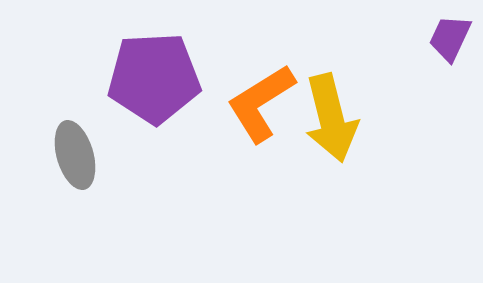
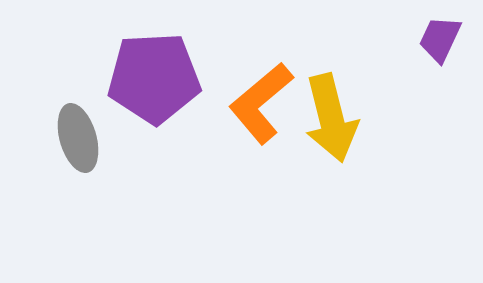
purple trapezoid: moved 10 px left, 1 px down
orange L-shape: rotated 8 degrees counterclockwise
gray ellipse: moved 3 px right, 17 px up
